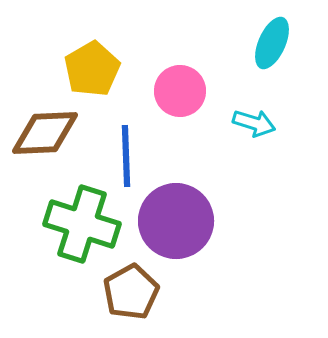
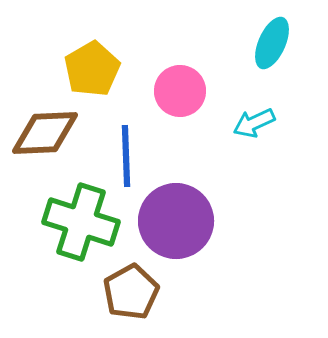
cyan arrow: rotated 138 degrees clockwise
green cross: moved 1 px left, 2 px up
